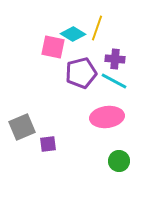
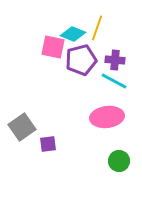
cyan diamond: rotated 10 degrees counterclockwise
purple cross: moved 1 px down
purple pentagon: moved 13 px up
gray square: rotated 12 degrees counterclockwise
